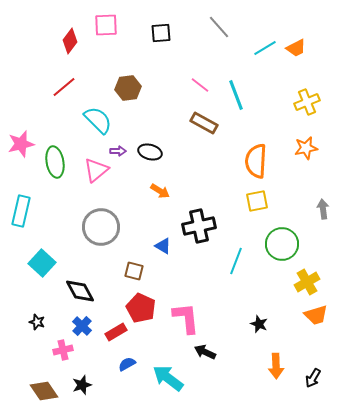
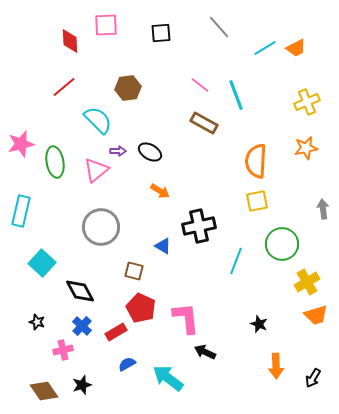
red diamond at (70, 41): rotated 40 degrees counterclockwise
black ellipse at (150, 152): rotated 15 degrees clockwise
